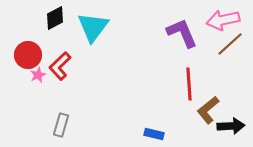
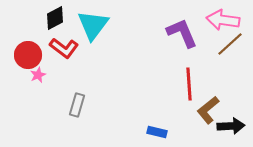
pink arrow: rotated 20 degrees clockwise
cyan triangle: moved 2 px up
red L-shape: moved 4 px right, 18 px up; rotated 100 degrees counterclockwise
gray rectangle: moved 16 px right, 20 px up
blue rectangle: moved 3 px right, 2 px up
